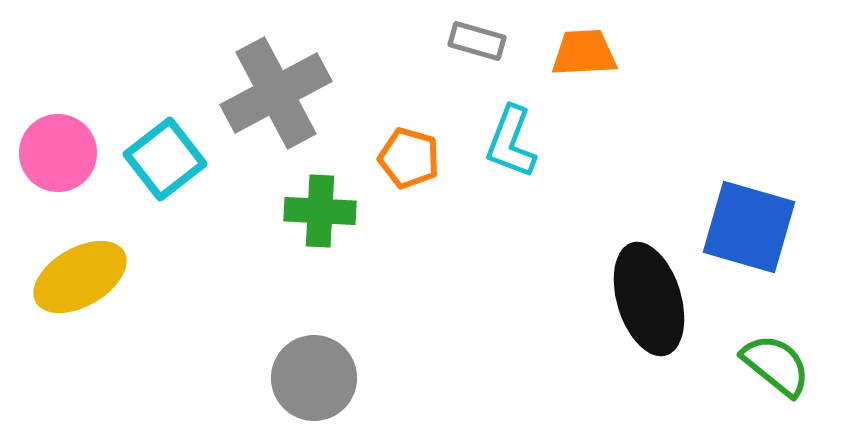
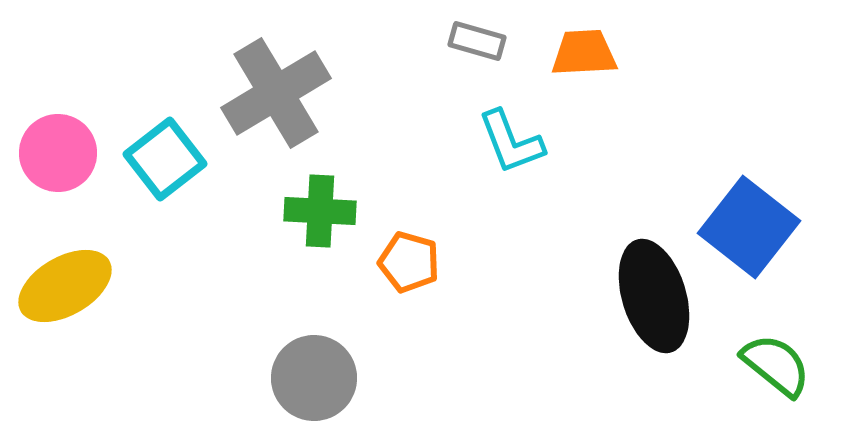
gray cross: rotated 3 degrees counterclockwise
cyan L-shape: rotated 42 degrees counterclockwise
orange pentagon: moved 104 px down
blue square: rotated 22 degrees clockwise
yellow ellipse: moved 15 px left, 9 px down
black ellipse: moved 5 px right, 3 px up
